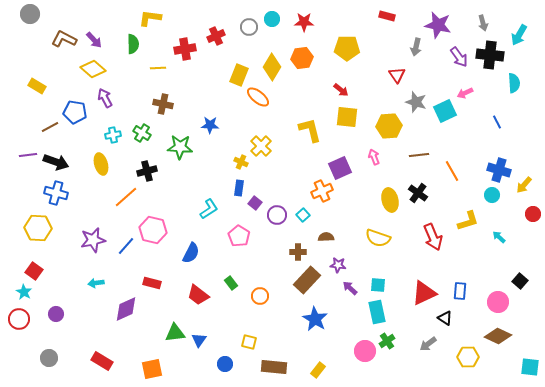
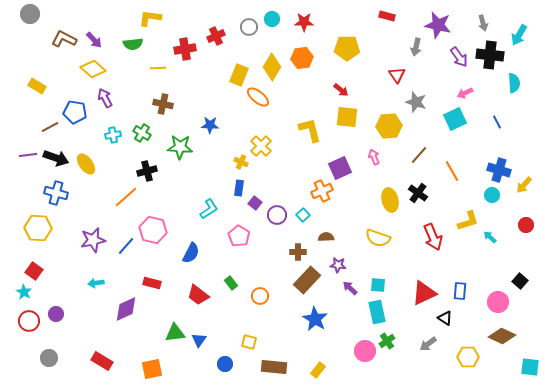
green semicircle at (133, 44): rotated 84 degrees clockwise
cyan square at (445, 111): moved 10 px right, 8 px down
brown line at (419, 155): rotated 42 degrees counterclockwise
black arrow at (56, 162): moved 4 px up
yellow ellipse at (101, 164): moved 15 px left; rotated 20 degrees counterclockwise
red circle at (533, 214): moved 7 px left, 11 px down
cyan arrow at (499, 237): moved 9 px left
red circle at (19, 319): moved 10 px right, 2 px down
brown diamond at (498, 336): moved 4 px right
